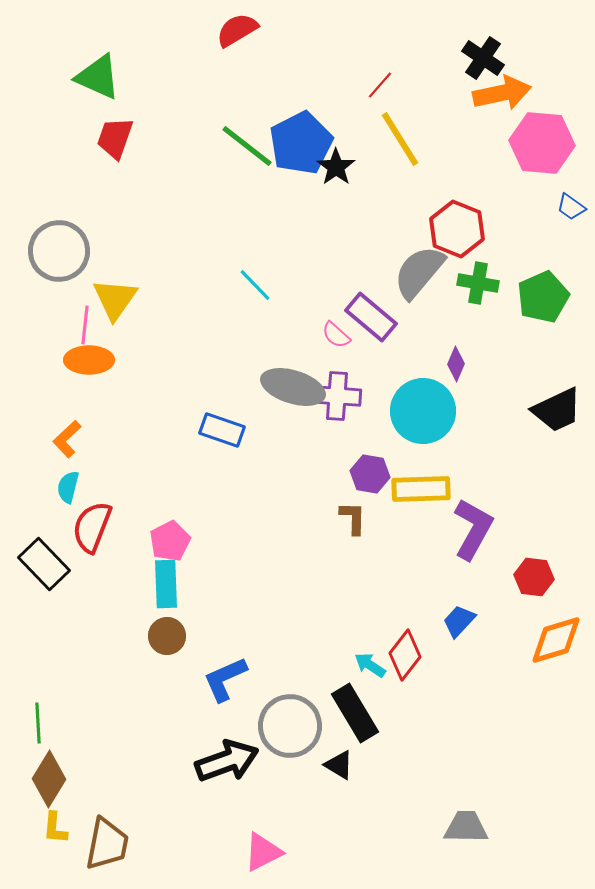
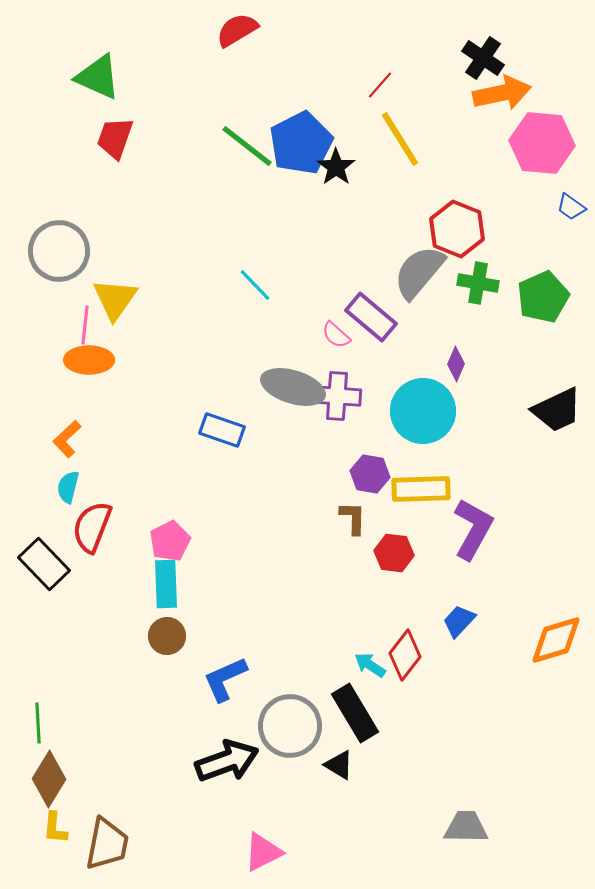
red hexagon at (534, 577): moved 140 px left, 24 px up
